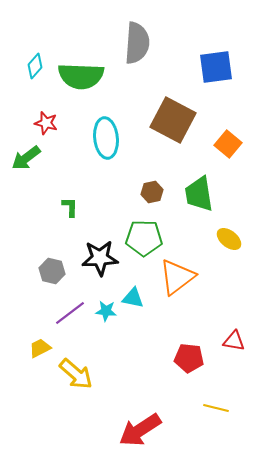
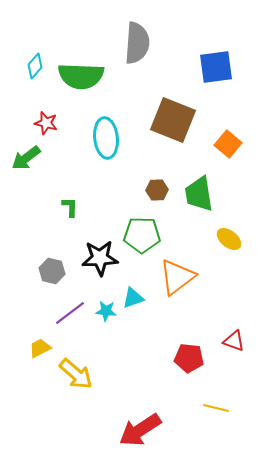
brown square: rotated 6 degrees counterclockwise
brown hexagon: moved 5 px right, 2 px up; rotated 10 degrees clockwise
green pentagon: moved 2 px left, 3 px up
cyan triangle: rotated 30 degrees counterclockwise
red triangle: rotated 10 degrees clockwise
